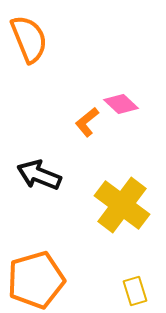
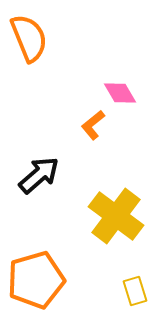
orange semicircle: moved 1 px up
pink diamond: moved 1 px left, 11 px up; rotated 16 degrees clockwise
orange L-shape: moved 6 px right, 3 px down
black arrow: rotated 117 degrees clockwise
yellow cross: moved 6 px left, 11 px down
